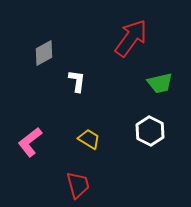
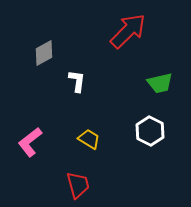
red arrow: moved 3 px left, 7 px up; rotated 9 degrees clockwise
